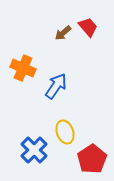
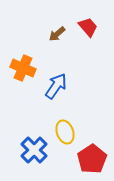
brown arrow: moved 6 px left, 1 px down
